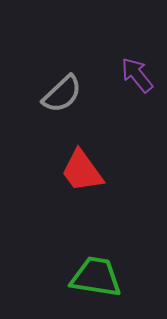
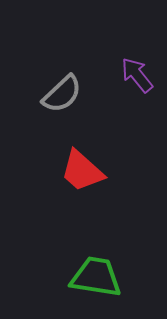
red trapezoid: rotated 12 degrees counterclockwise
